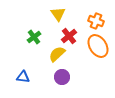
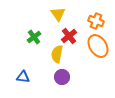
yellow semicircle: rotated 36 degrees counterclockwise
